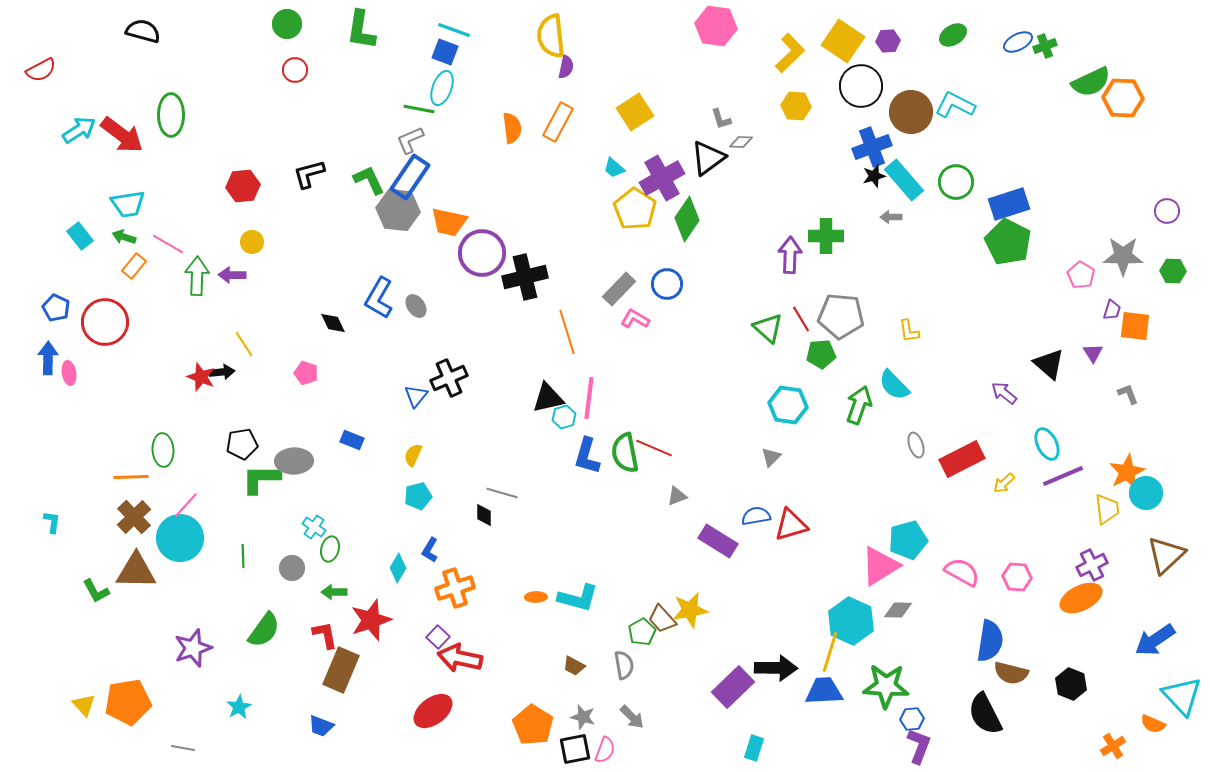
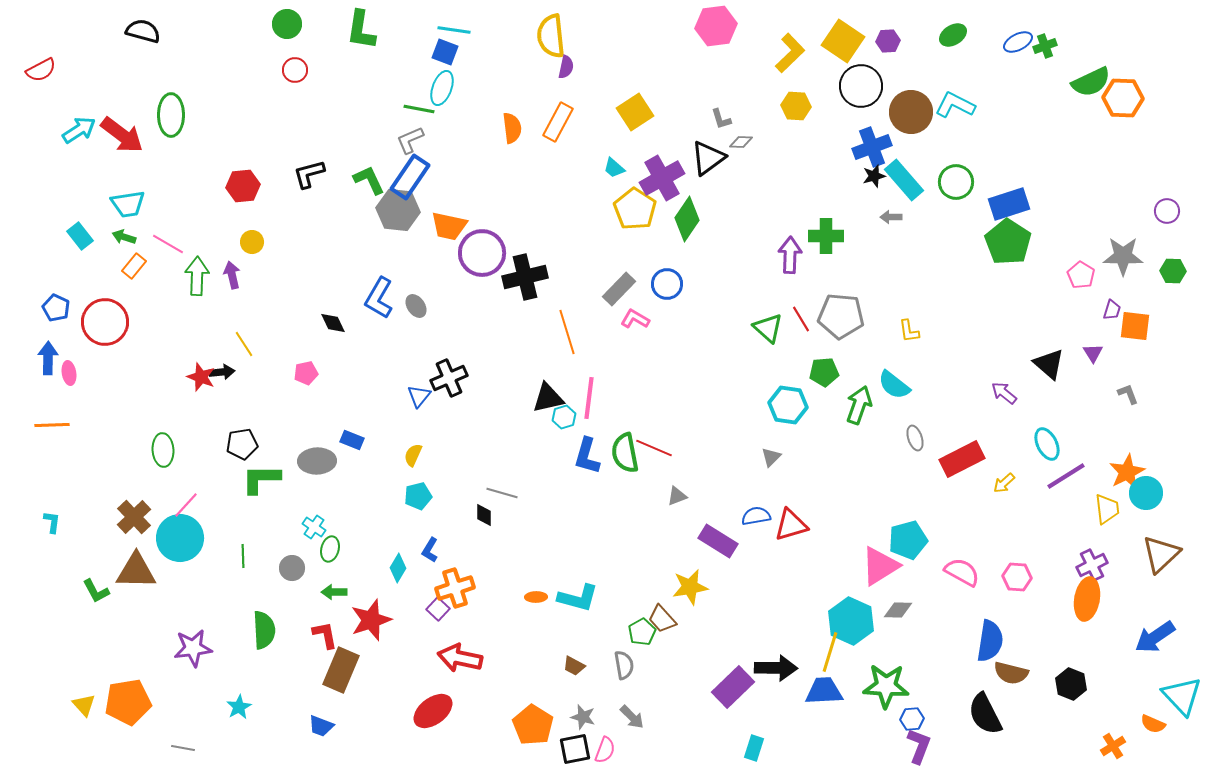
pink hexagon at (716, 26): rotated 15 degrees counterclockwise
cyan line at (454, 30): rotated 12 degrees counterclockwise
orange trapezoid at (449, 222): moved 4 px down
green pentagon at (1008, 242): rotated 6 degrees clockwise
purple arrow at (232, 275): rotated 76 degrees clockwise
green pentagon at (821, 354): moved 3 px right, 18 px down
pink pentagon at (306, 373): rotated 30 degrees counterclockwise
cyan semicircle at (894, 385): rotated 8 degrees counterclockwise
blue triangle at (416, 396): moved 3 px right
gray ellipse at (916, 445): moved 1 px left, 7 px up
gray ellipse at (294, 461): moved 23 px right
purple line at (1063, 476): moved 3 px right; rotated 9 degrees counterclockwise
orange line at (131, 477): moved 79 px left, 52 px up
brown triangle at (1166, 555): moved 5 px left, 1 px up
orange ellipse at (1081, 598): moved 6 px right, 1 px down; rotated 54 degrees counterclockwise
yellow star at (690, 610): moved 23 px up
green semicircle at (264, 630): rotated 39 degrees counterclockwise
purple square at (438, 637): moved 28 px up
blue arrow at (1155, 640): moved 3 px up
purple star at (193, 648): rotated 12 degrees clockwise
